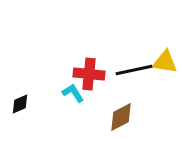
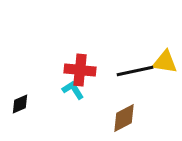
black line: moved 1 px right, 1 px down
red cross: moved 9 px left, 4 px up
cyan L-shape: moved 3 px up
brown diamond: moved 3 px right, 1 px down
